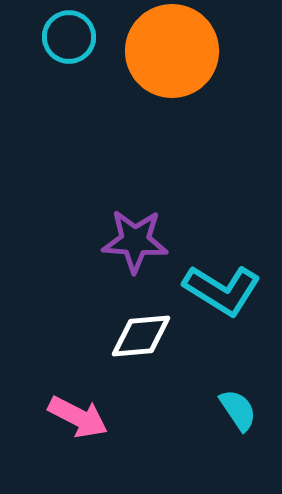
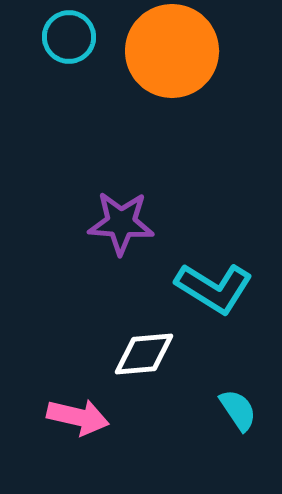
purple star: moved 14 px left, 18 px up
cyan L-shape: moved 8 px left, 2 px up
white diamond: moved 3 px right, 18 px down
pink arrow: rotated 14 degrees counterclockwise
